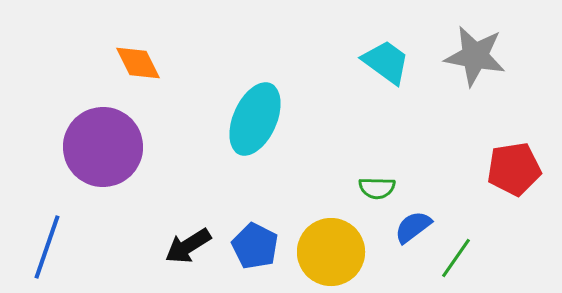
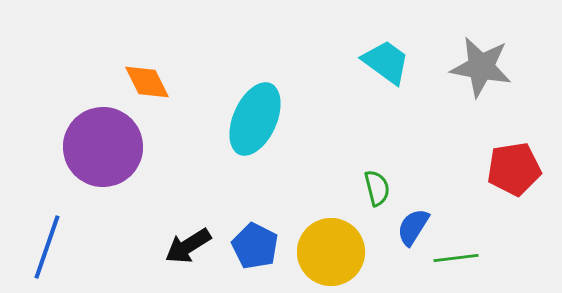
gray star: moved 6 px right, 11 px down
orange diamond: moved 9 px right, 19 px down
green semicircle: rotated 105 degrees counterclockwise
blue semicircle: rotated 21 degrees counterclockwise
green line: rotated 48 degrees clockwise
